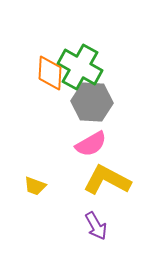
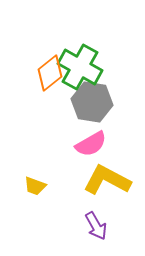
orange diamond: rotated 48 degrees clockwise
gray hexagon: rotated 6 degrees clockwise
